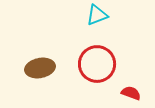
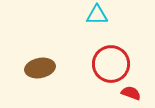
cyan triangle: rotated 20 degrees clockwise
red circle: moved 14 px right
